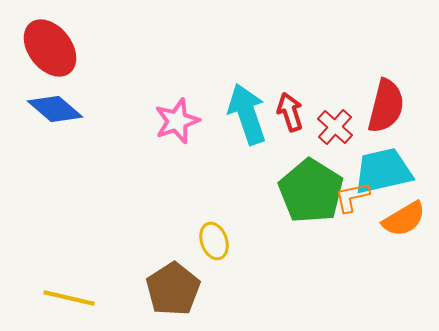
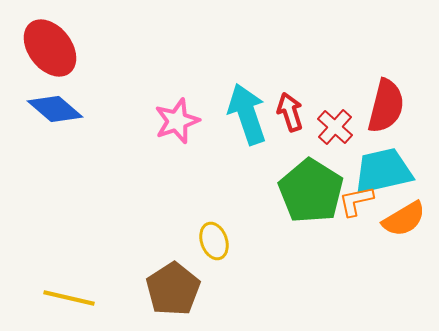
orange L-shape: moved 4 px right, 4 px down
